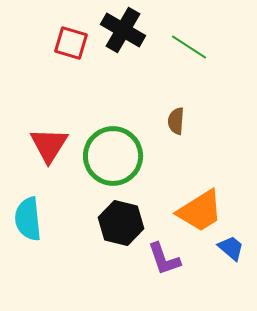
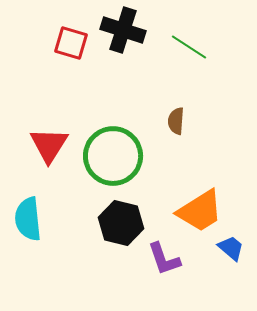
black cross: rotated 12 degrees counterclockwise
